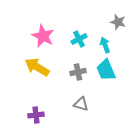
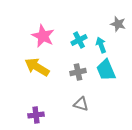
gray star: moved 2 px down
cyan cross: moved 1 px down
cyan arrow: moved 4 px left
